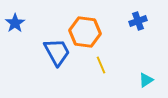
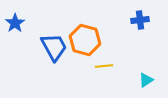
blue cross: moved 2 px right, 1 px up; rotated 12 degrees clockwise
orange hexagon: moved 8 px down; rotated 8 degrees clockwise
blue trapezoid: moved 3 px left, 5 px up
yellow line: moved 3 px right, 1 px down; rotated 72 degrees counterclockwise
